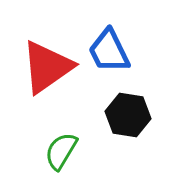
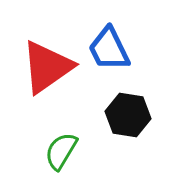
blue trapezoid: moved 2 px up
